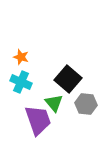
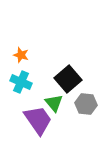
orange star: moved 2 px up
black square: rotated 8 degrees clockwise
purple trapezoid: rotated 16 degrees counterclockwise
